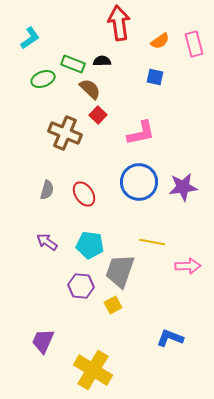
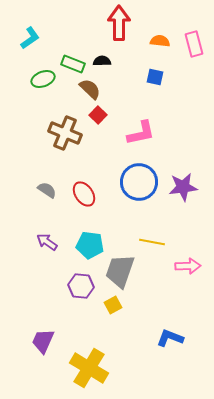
red arrow: rotated 8 degrees clockwise
orange semicircle: rotated 138 degrees counterclockwise
gray semicircle: rotated 72 degrees counterclockwise
yellow cross: moved 4 px left, 2 px up
